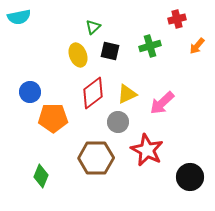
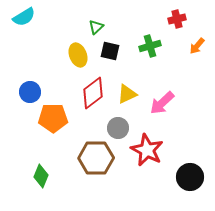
cyan semicircle: moved 5 px right; rotated 20 degrees counterclockwise
green triangle: moved 3 px right
gray circle: moved 6 px down
